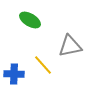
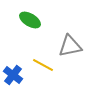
yellow line: rotated 20 degrees counterclockwise
blue cross: moved 1 px left, 1 px down; rotated 36 degrees clockwise
